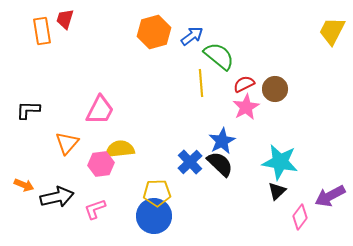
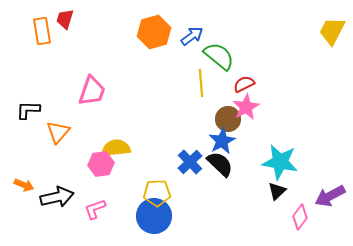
brown circle: moved 47 px left, 30 px down
pink trapezoid: moved 8 px left, 19 px up; rotated 8 degrees counterclockwise
orange triangle: moved 9 px left, 11 px up
yellow semicircle: moved 4 px left, 1 px up
